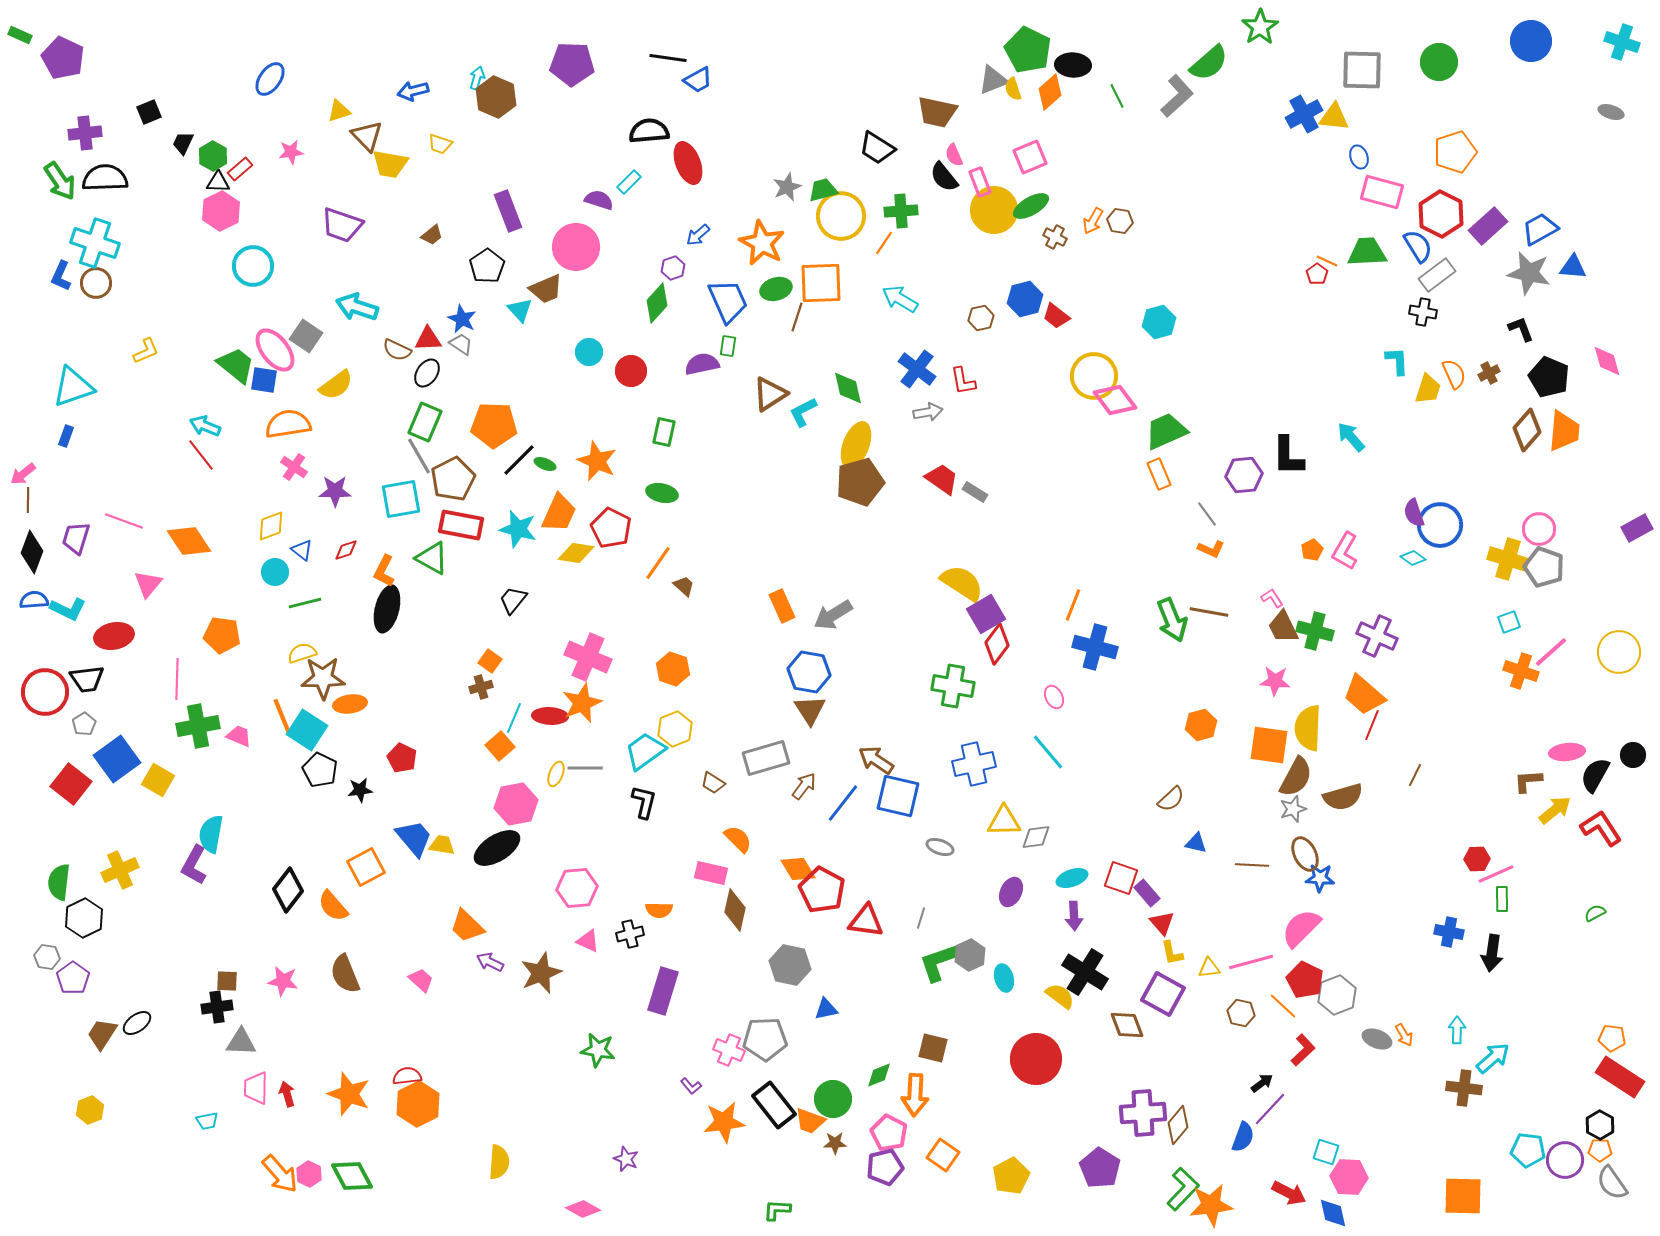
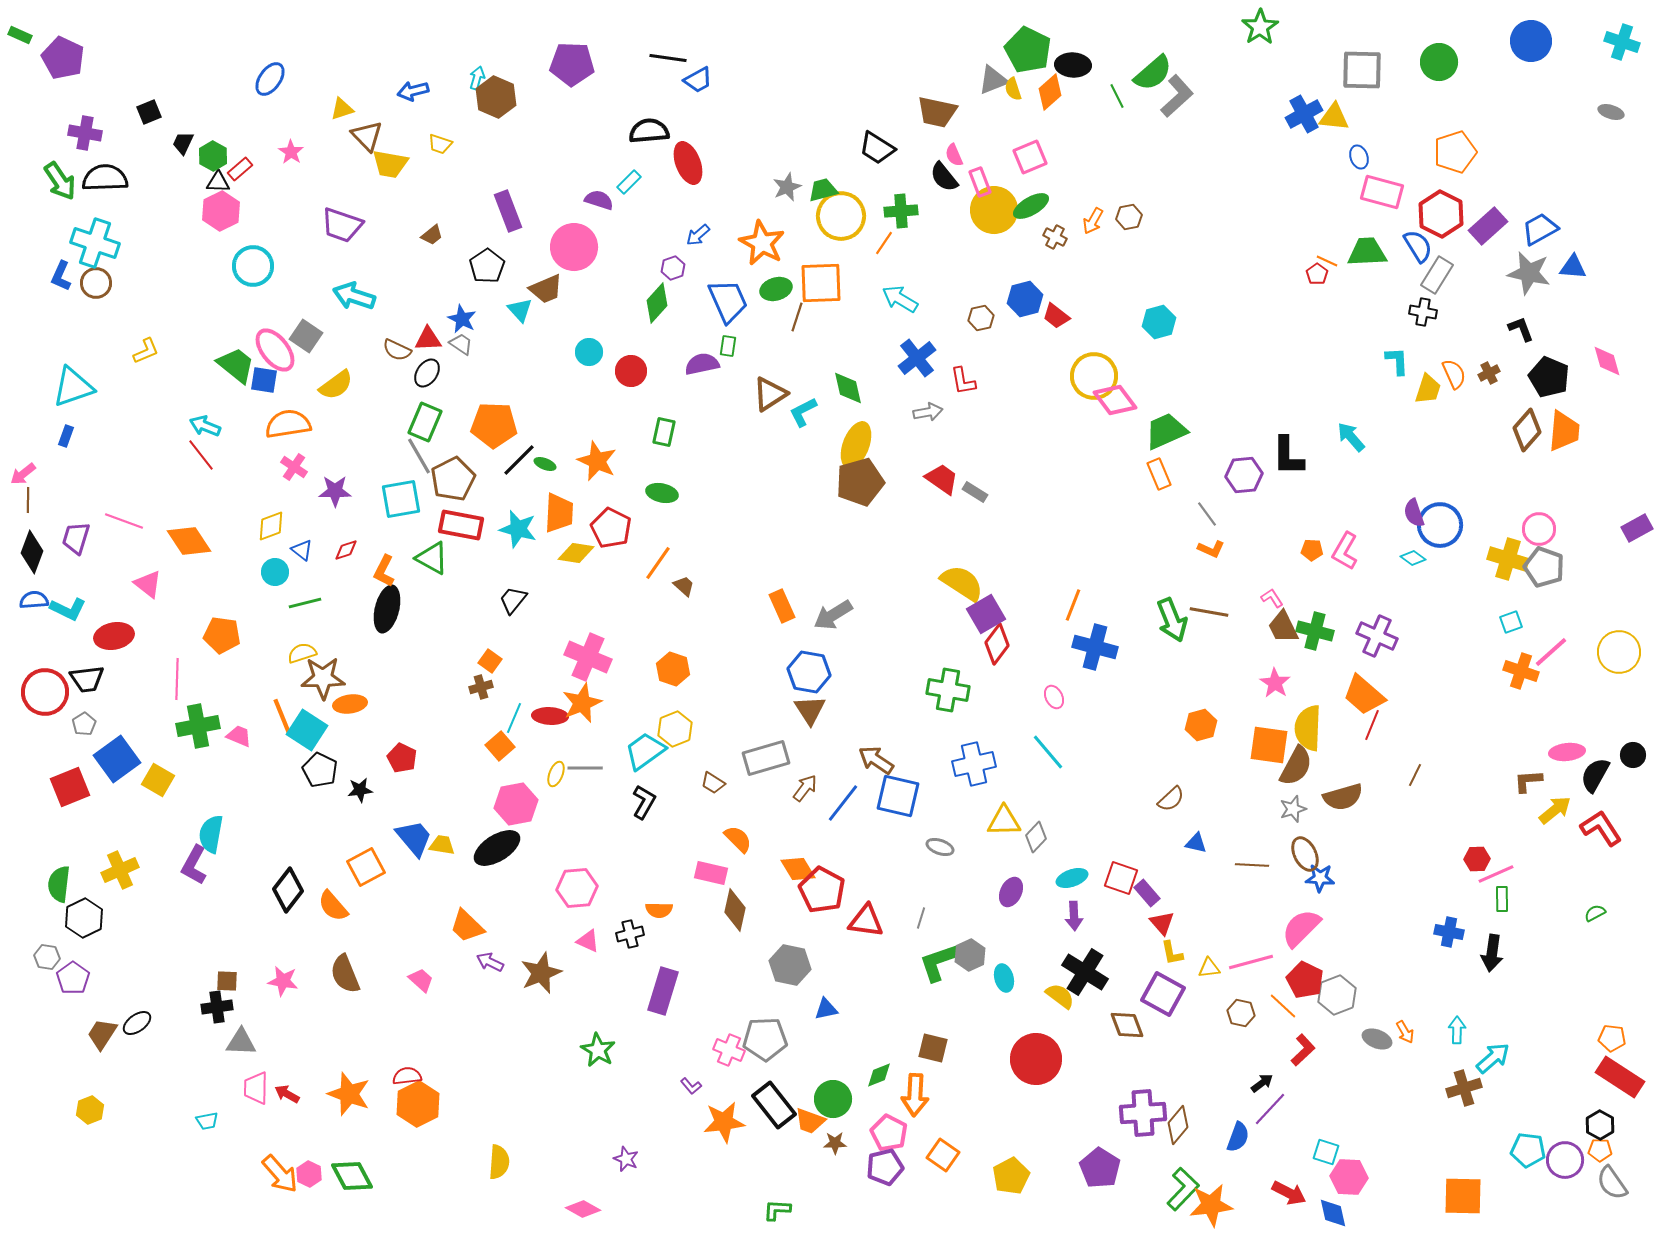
green semicircle at (1209, 63): moved 56 px left, 10 px down
yellow triangle at (339, 111): moved 3 px right, 2 px up
purple cross at (85, 133): rotated 16 degrees clockwise
pink star at (291, 152): rotated 30 degrees counterclockwise
brown hexagon at (1120, 221): moved 9 px right, 4 px up; rotated 20 degrees counterclockwise
pink circle at (576, 247): moved 2 px left
gray rectangle at (1437, 275): rotated 21 degrees counterclockwise
cyan arrow at (357, 307): moved 3 px left, 11 px up
blue cross at (917, 369): moved 11 px up; rotated 15 degrees clockwise
orange trapezoid at (559, 513): rotated 21 degrees counterclockwise
orange pentagon at (1312, 550): rotated 30 degrees clockwise
pink triangle at (148, 584): rotated 32 degrees counterclockwise
cyan square at (1509, 622): moved 2 px right
pink star at (1275, 681): moved 2 px down; rotated 28 degrees clockwise
green cross at (953, 686): moved 5 px left, 4 px down
brown semicircle at (1296, 777): moved 11 px up
red square at (71, 784): moved 1 px left, 3 px down; rotated 30 degrees clockwise
brown arrow at (804, 786): moved 1 px right, 2 px down
black L-shape at (644, 802): rotated 16 degrees clockwise
gray diamond at (1036, 837): rotated 40 degrees counterclockwise
green semicircle at (59, 882): moved 2 px down
orange arrow at (1404, 1035): moved 1 px right, 3 px up
green star at (598, 1050): rotated 20 degrees clockwise
brown cross at (1464, 1088): rotated 24 degrees counterclockwise
red arrow at (287, 1094): rotated 45 degrees counterclockwise
blue semicircle at (1243, 1137): moved 5 px left
